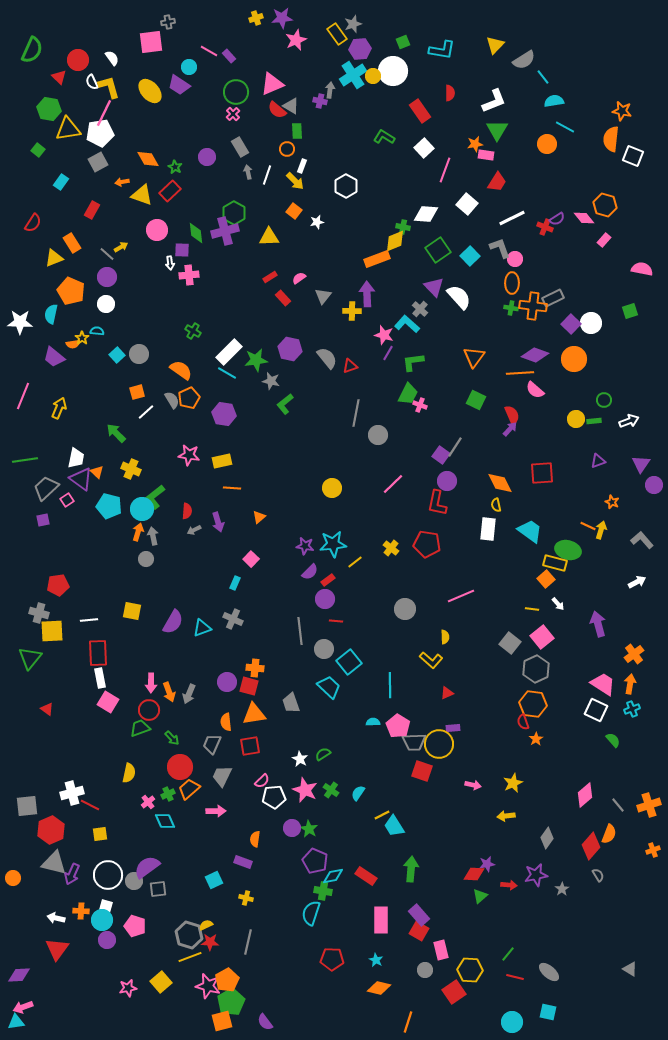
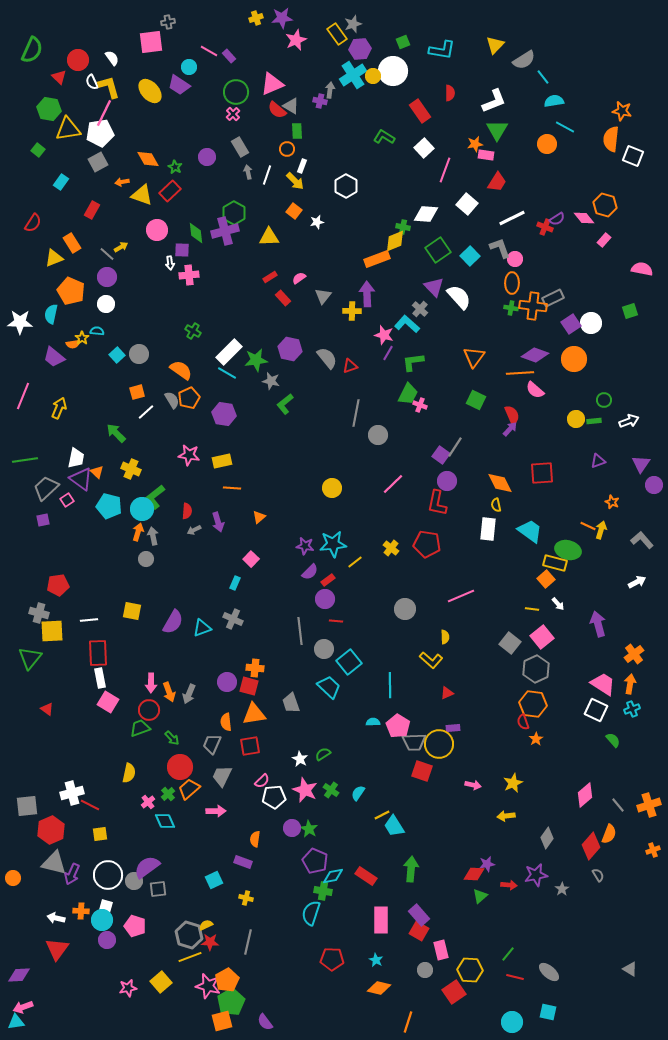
purple square at (571, 324): rotated 12 degrees clockwise
green cross at (168, 794): rotated 16 degrees counterclockwise
